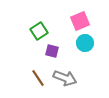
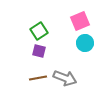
purple square: moved 13 px left
brown line: rotated 66 degrees counterclockwise
